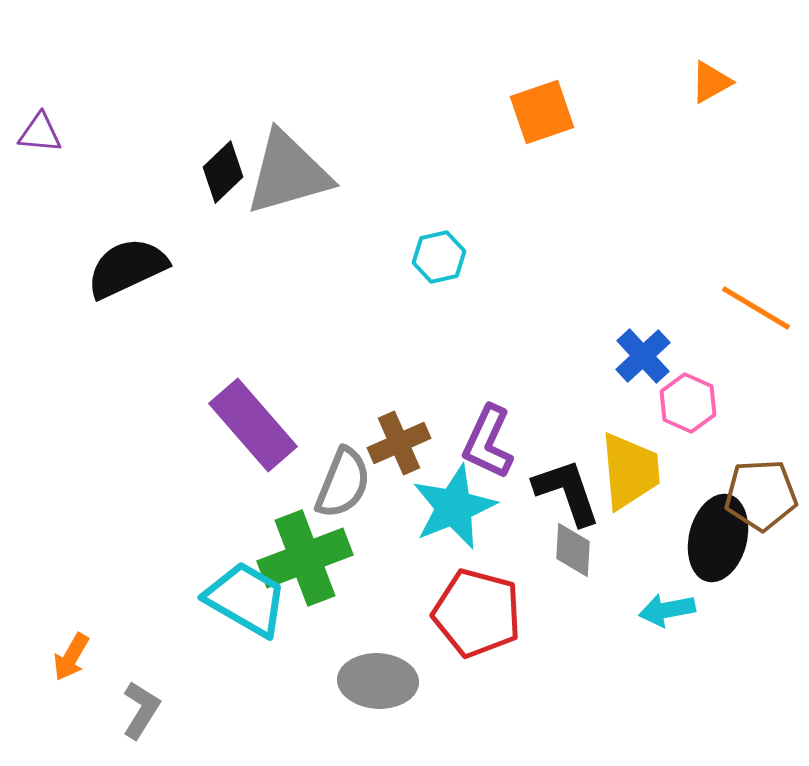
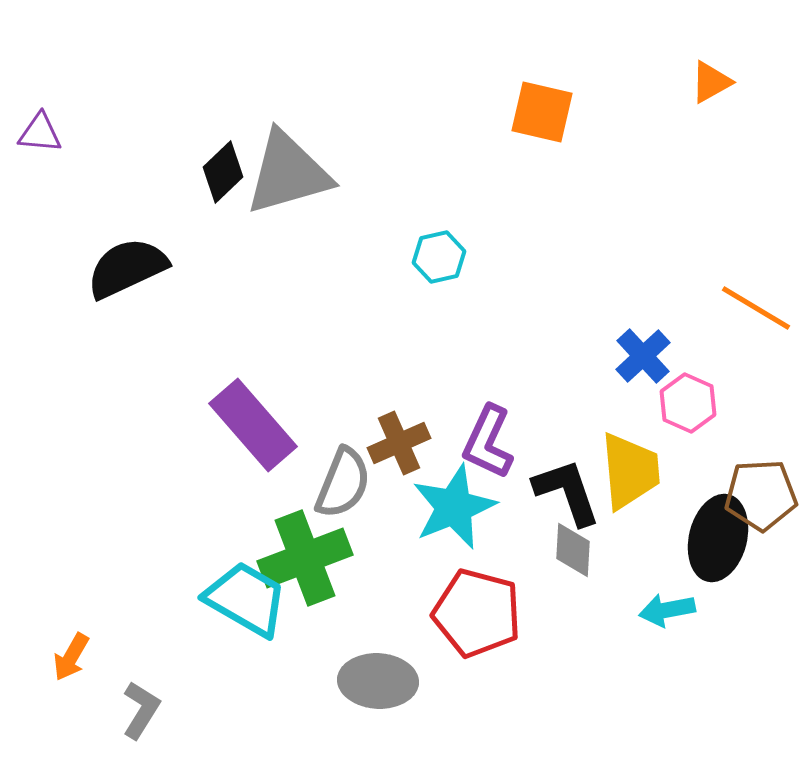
orange square: rotated 32 degrees clockwise
